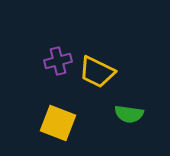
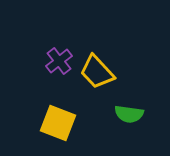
purple cross: moved 1 px right; rotated 24 degrees counterclockwise
yellow trapezoid: rotated 21 degrees clockwise
